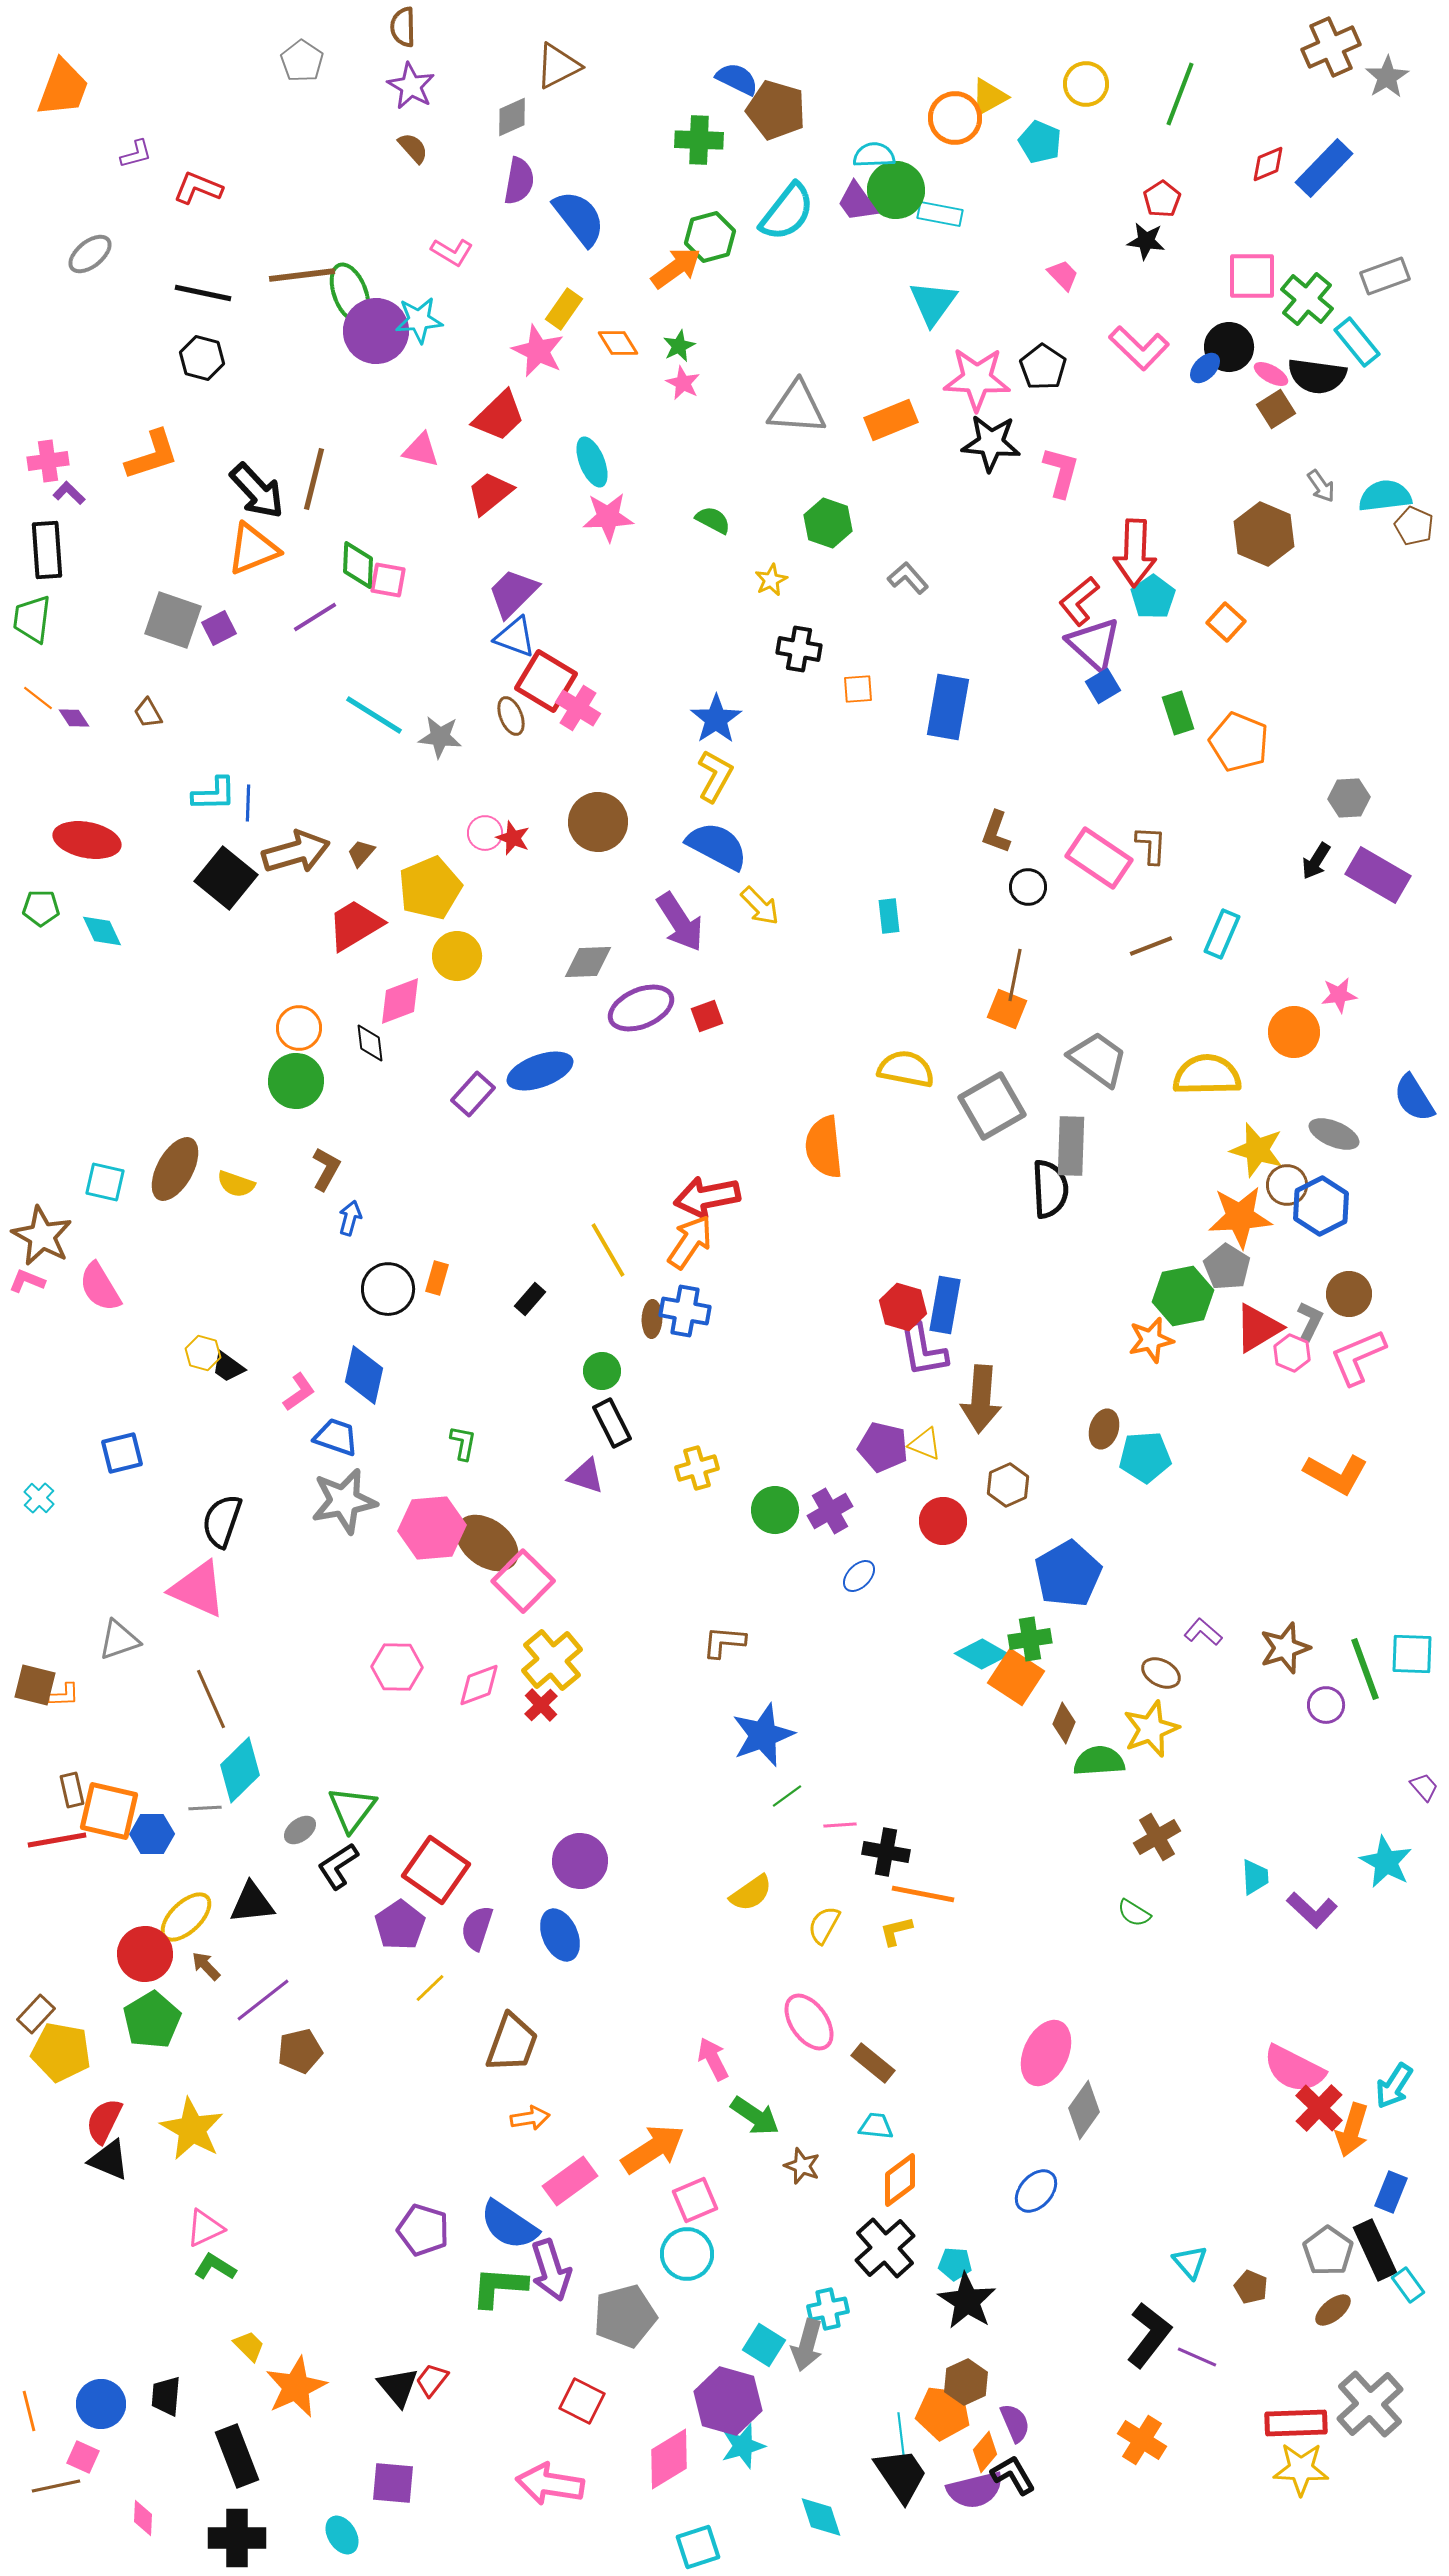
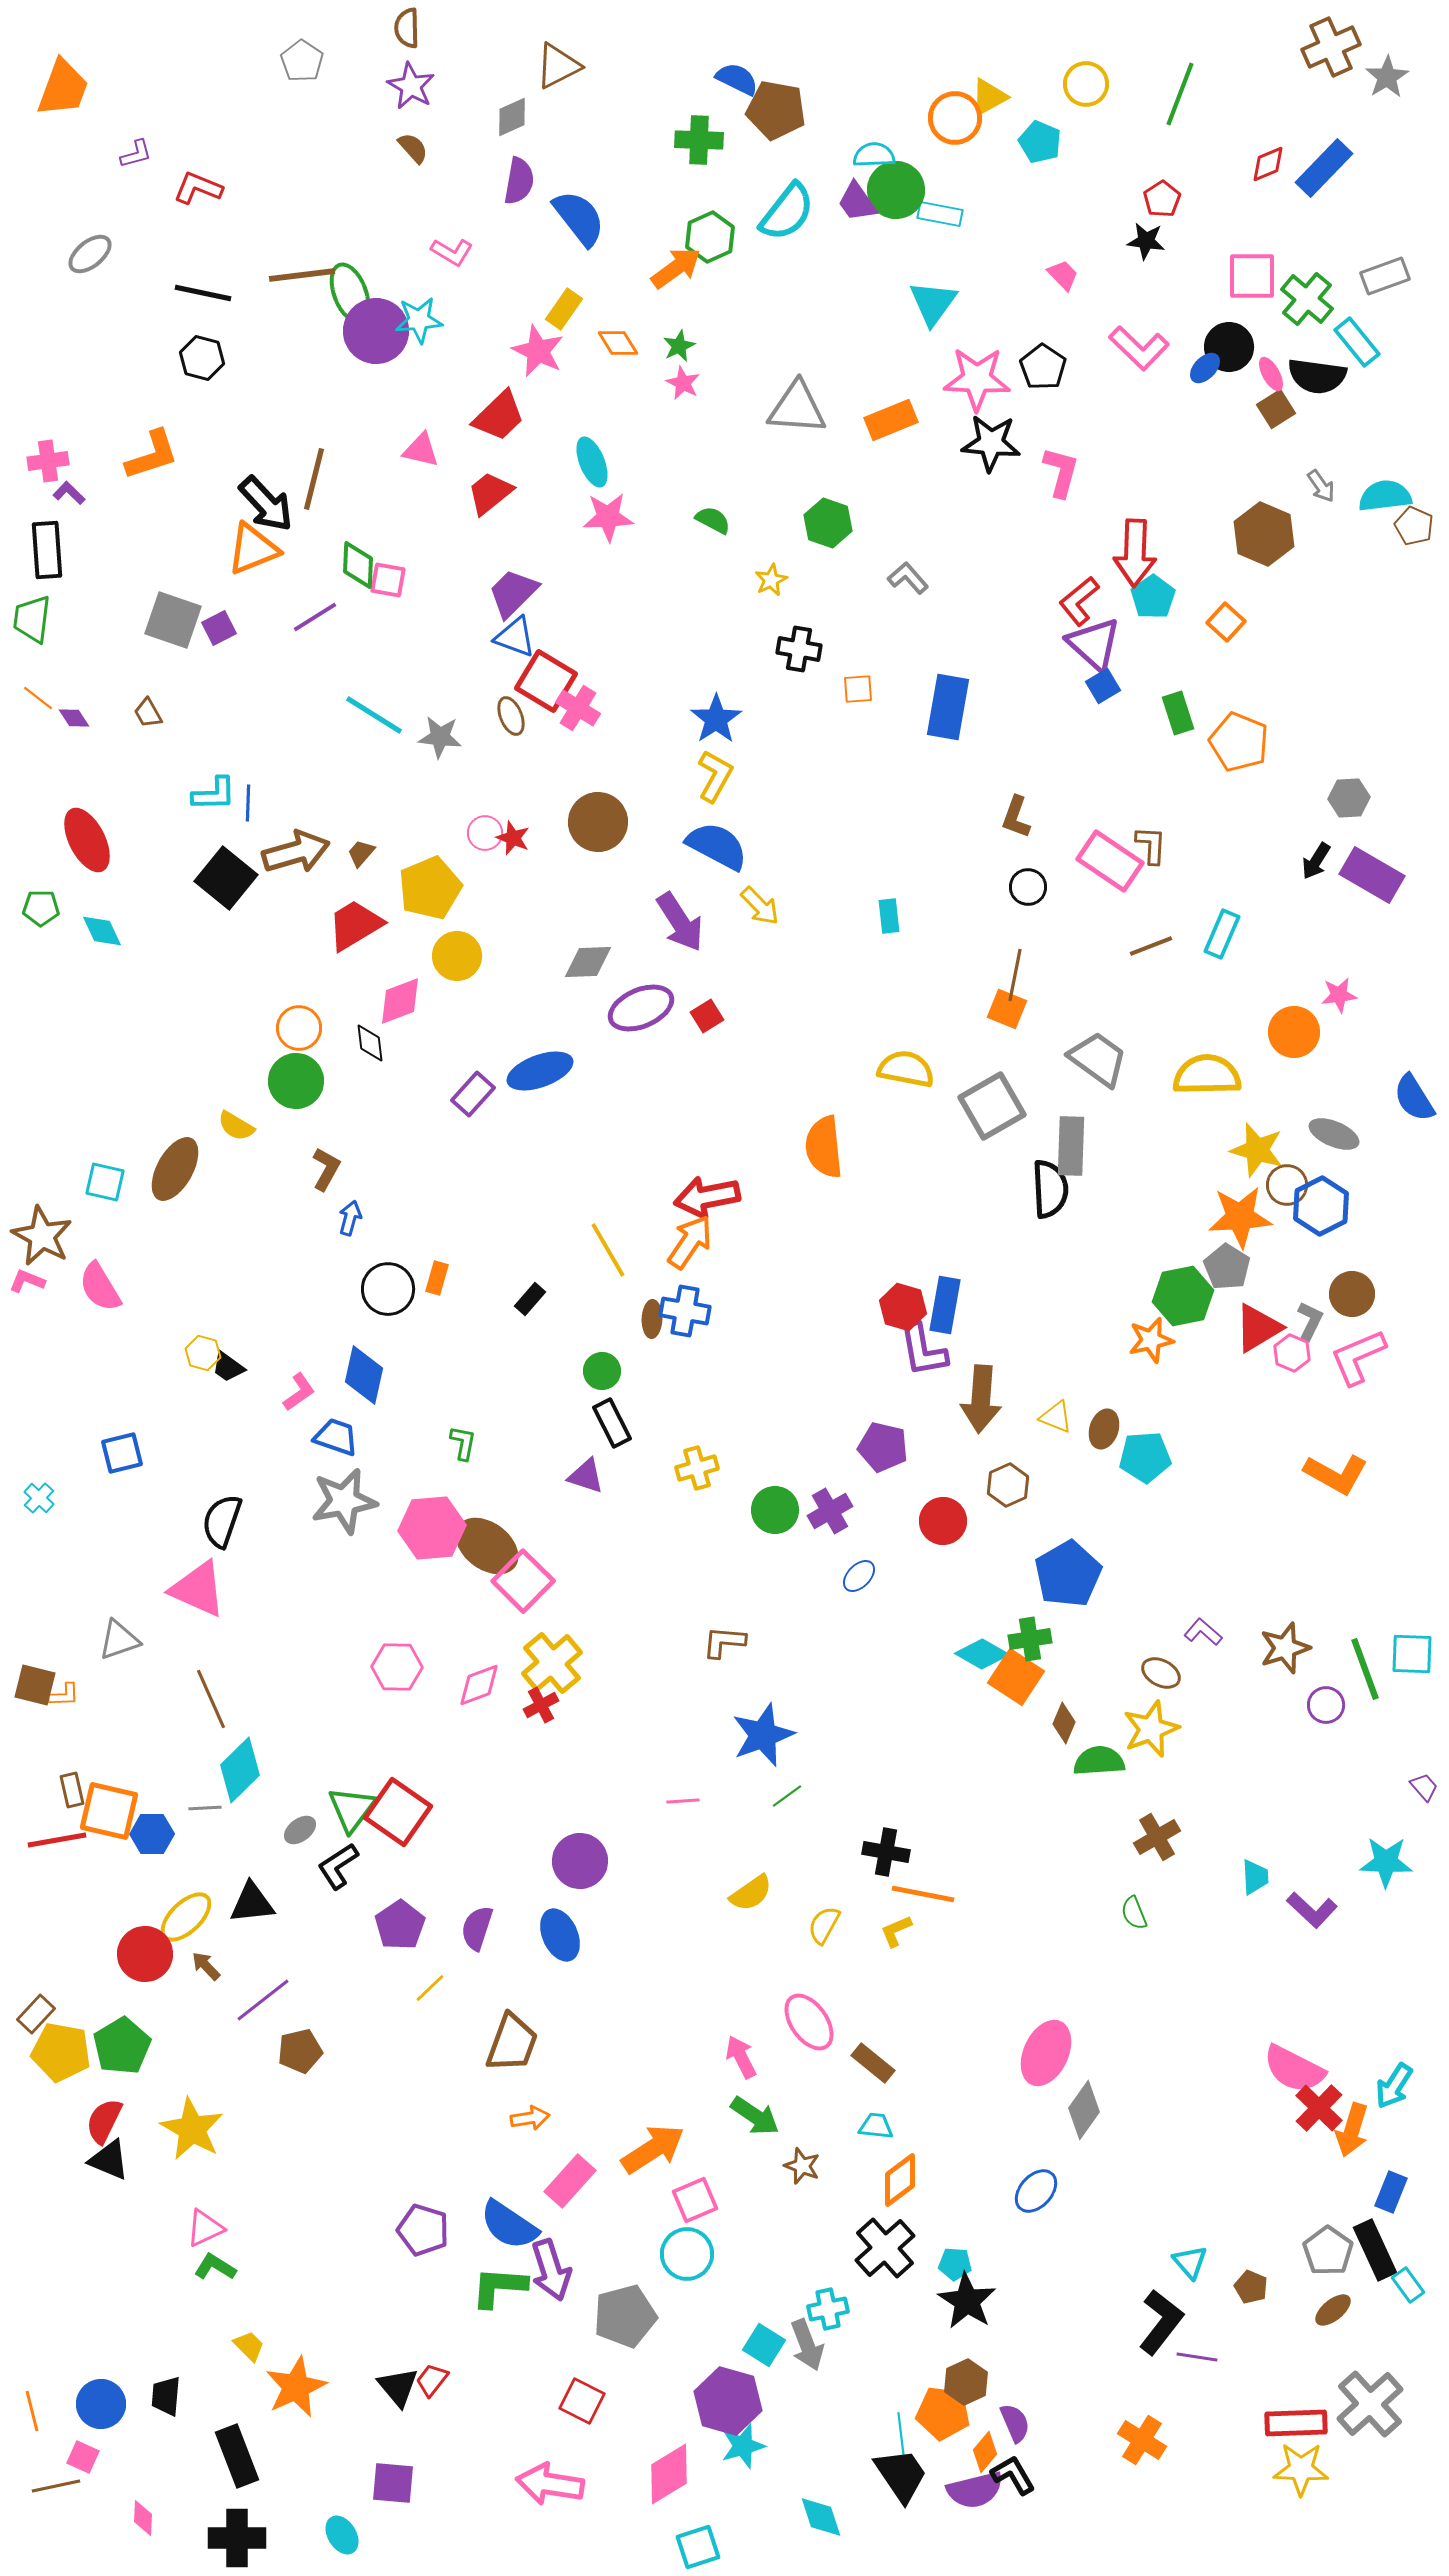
brown semicircle at (403, 27): moved 4 px right, 1 px down
brown pentagon at (776, 110): rotated 6 degrees counterclockwise
green hexagon at (710, 237): rotated 9 degrees counterclockwise
pink ellipse at (1271, 374): rotated 32 degrees clockwise
black arrow at (257, 491): moved 9 px right, 13 px down
brown L-shape at (996, 832): moved 20 px right, 15 px up
red ellipse at (87, 840): rotated 52 degrees clockwise
pink rectangle at (1099, 858): moved 11 px right, 3 px down
purple rectangle at (1378, 875): moved 6 px left
red square at (707, 1016): rotated 12 degrees counterclockwise
yellow semicircle at (236, 1184): moved 58 px up; rotated 12 degrees clockwise
brown circle at (1349, 1294): moved 3 px right
yellow triangle at (925, 1444): moved 131 px right, 27 px up
brown ellipse at (487, 1543): moved 3 px down
yellow cross at (552, 1660): moved 3 px down
red cross at (541, 1705): rotated 16 degrees clockwise
pink line at (840, 1825): moved 157 px left, 24 px up
cyan star at (1386, 1862): rotated 26 degrees counterclockwise
red square at (436, 1870): moved 38 px left, 58 px up
green semicircle at (1134, 1913): rotated 36 degrees clockwise
yellow L-shape at (896, 1931): rotated 9 degrees counterclockwise
green pentagon at (152, 2020): moved 30 px left, 26 px down
pink arrow at (713, 2059): moved 28 px right, 2 px up
pink rectangle at (570, 2181): rotated 12 degrees counterclockwise
black L-shape at (1149, 2335): moved 12 px right, 13 px up
gray arrow at (807, 2345): rotated 36 degrees counterclockwise
purple line at (1197, 2357): rotated 15 degrees counterclockwise
orange line at (29, 2411): moved 3 px right
pink diamond at (669, 2459): moved 15 px down
